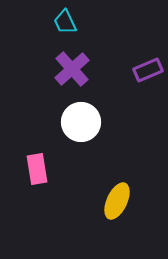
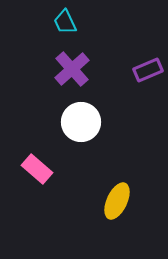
pink rectangle: rotated 40 degrees counterclockwise
